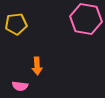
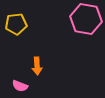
pink semicircle: rotated 14 degrees clockwise
